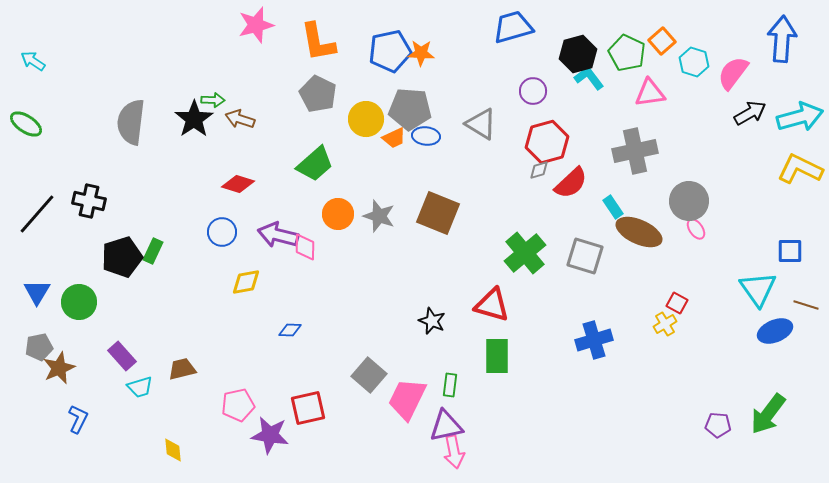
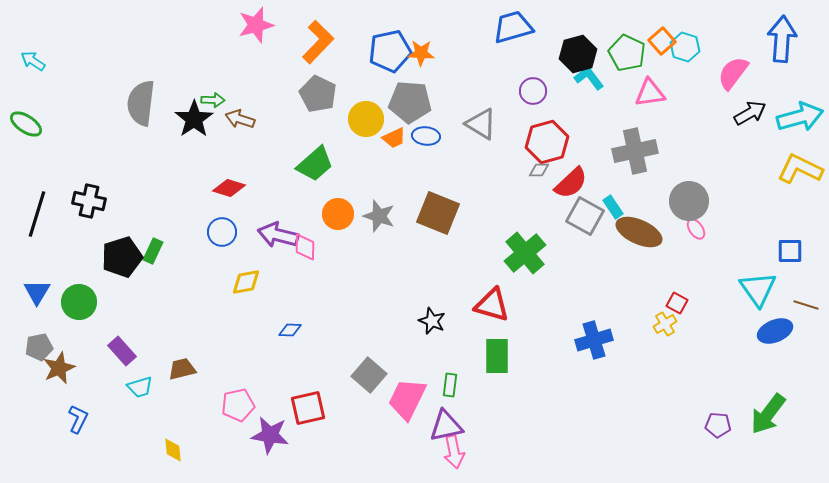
orange L-shape at (318, 42): rotated 126 degrees counterclockwise
cyan hexagon at (694, 62): moved 9 px left, 15 px up
gray pentagon at (410, 109): moved 7 px up
gray semicircle at (131, 122): moved 10 px right, 19 px up
gray diamond at (539, 170): rotated 15 degrees clockwise
red diamond at (238, 184): moved 9 px left, 4 px down
black line at (37, 214): rotated 24 degrees counterclockwise
gray square at (585, 256): moved 40 px up; rotated 12 degrees clockwise
purple rectangle at (122, 356): moved 5 px up
